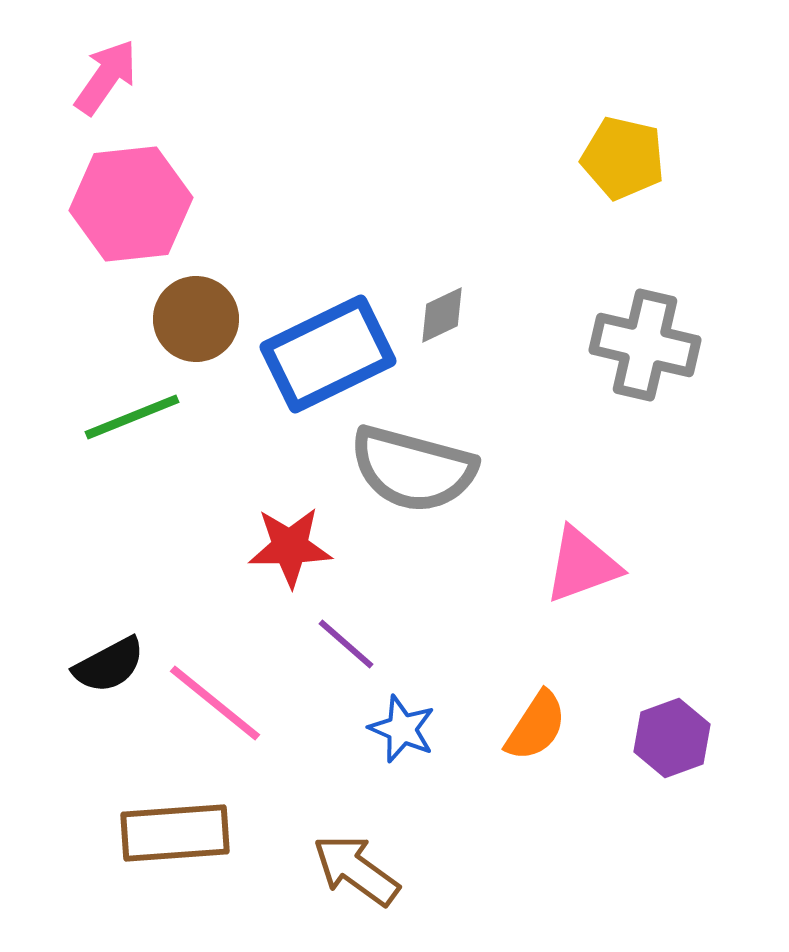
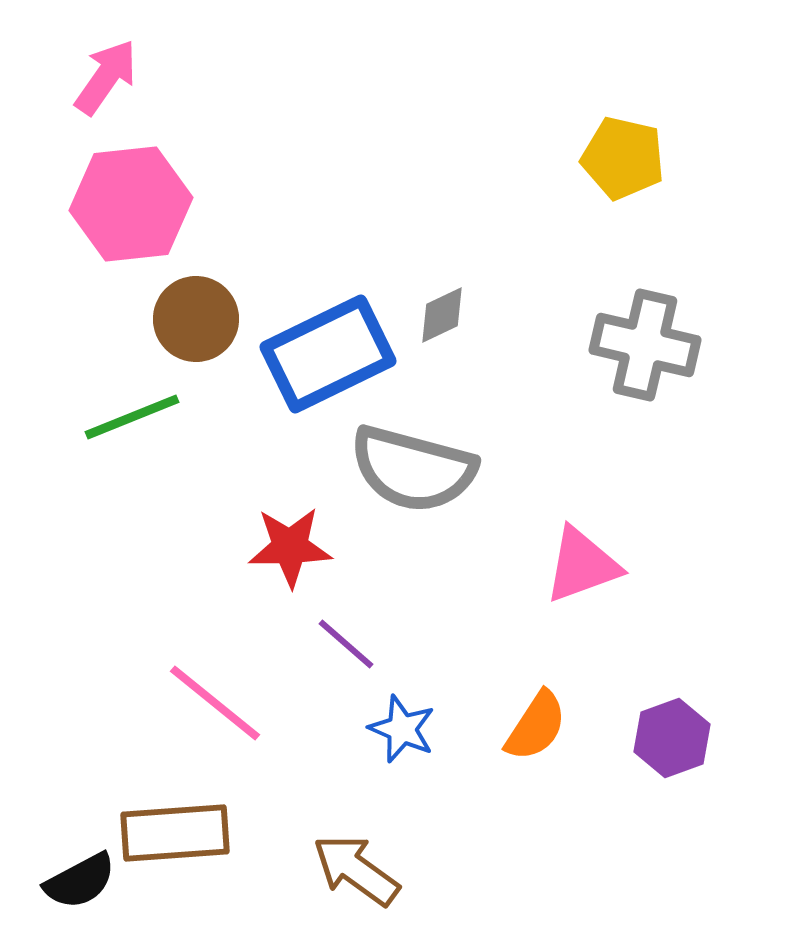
black semicircle: moved 29 px left, 216 px down
